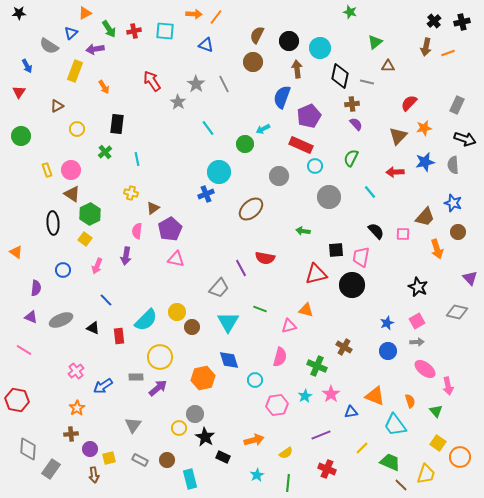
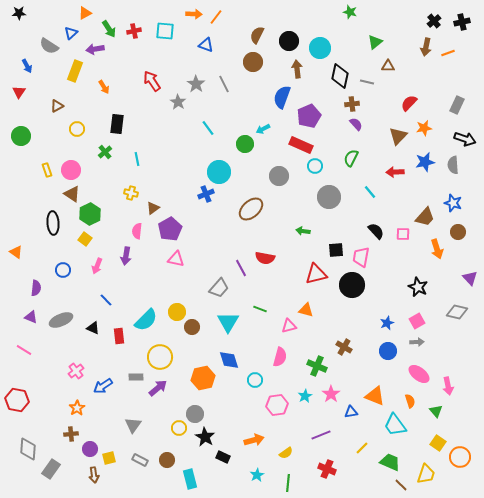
pink ellipse at (425, 369): moved 6 px left, 5 px down
